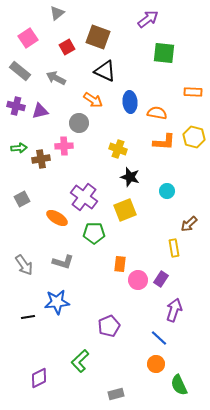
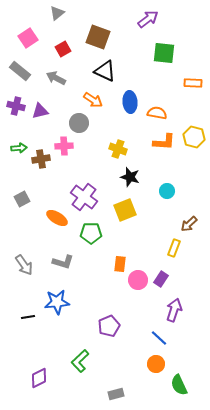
red square at (67, 47): moved 4 px left, 2 px down
orange rectangle at (193, 92): moved 9 px up
green pentagon at (94, 233): moved 3 px left
yellow rectangle at (174, 248): rotated 30 degrees clockwise
